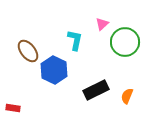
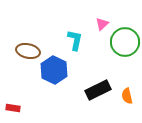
brown ellipse: rotated 40 degrees counterclockwise
black rectangle: moved 2 px right
orange semicircle: rotated 35 degrees counterclockwise
